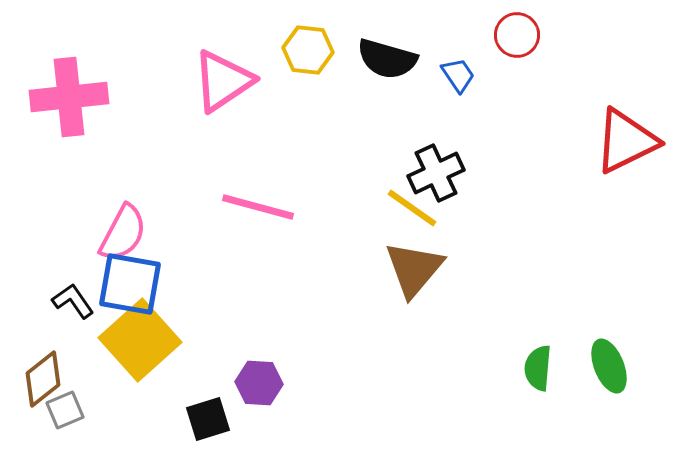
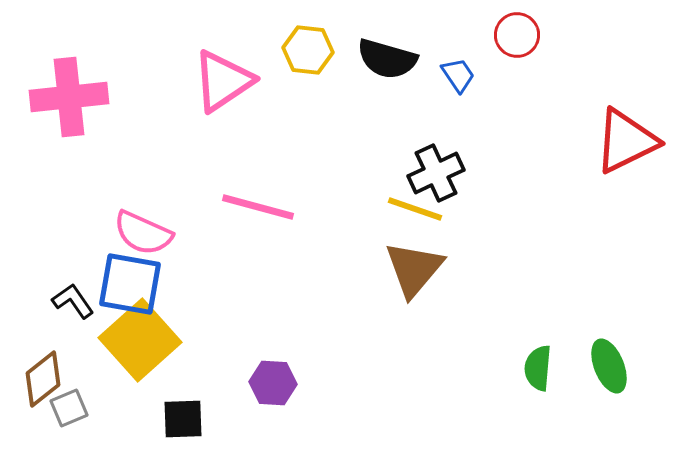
yellow line: moved 3 px right, 1 px down; rotated 16 degrees counterclockwise
pink semicircle: moved 20 px right; rotated 86 degrees clockwise
purple hexagon: moved 14 px right
gray square: moved 4 px right, 2 px up
black square: moved 25 px left; rotated 15 degrees clockwise
